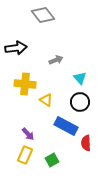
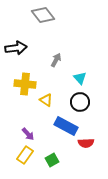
gray arrow: rotated 40 degrees counterclockwise
red semicircle: rotated 91 degrees counterclockwise
yellow rectangle: rotated 12 degrees clockwise
